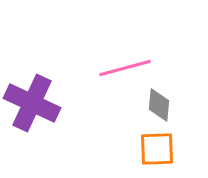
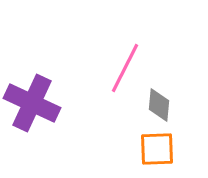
pink line: rotated 48 degrees counterclockwise
